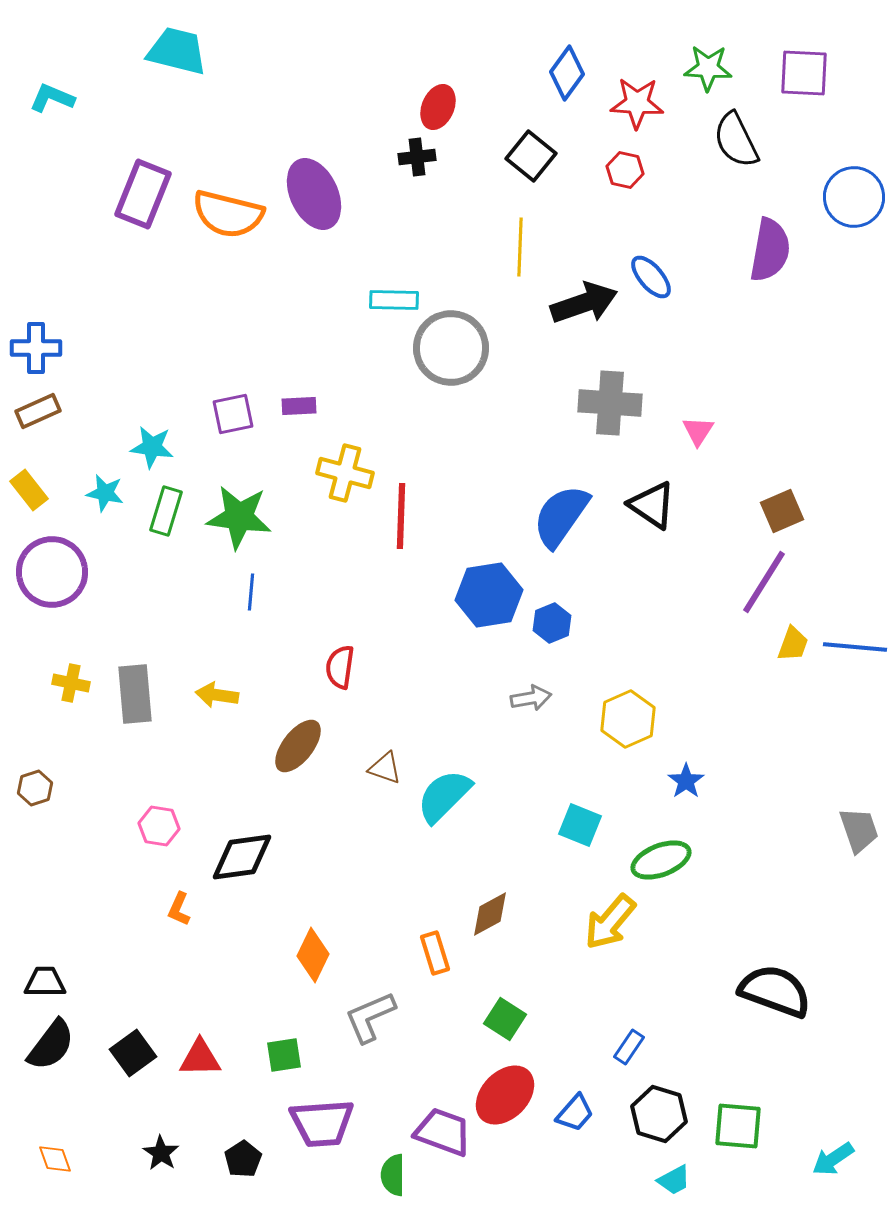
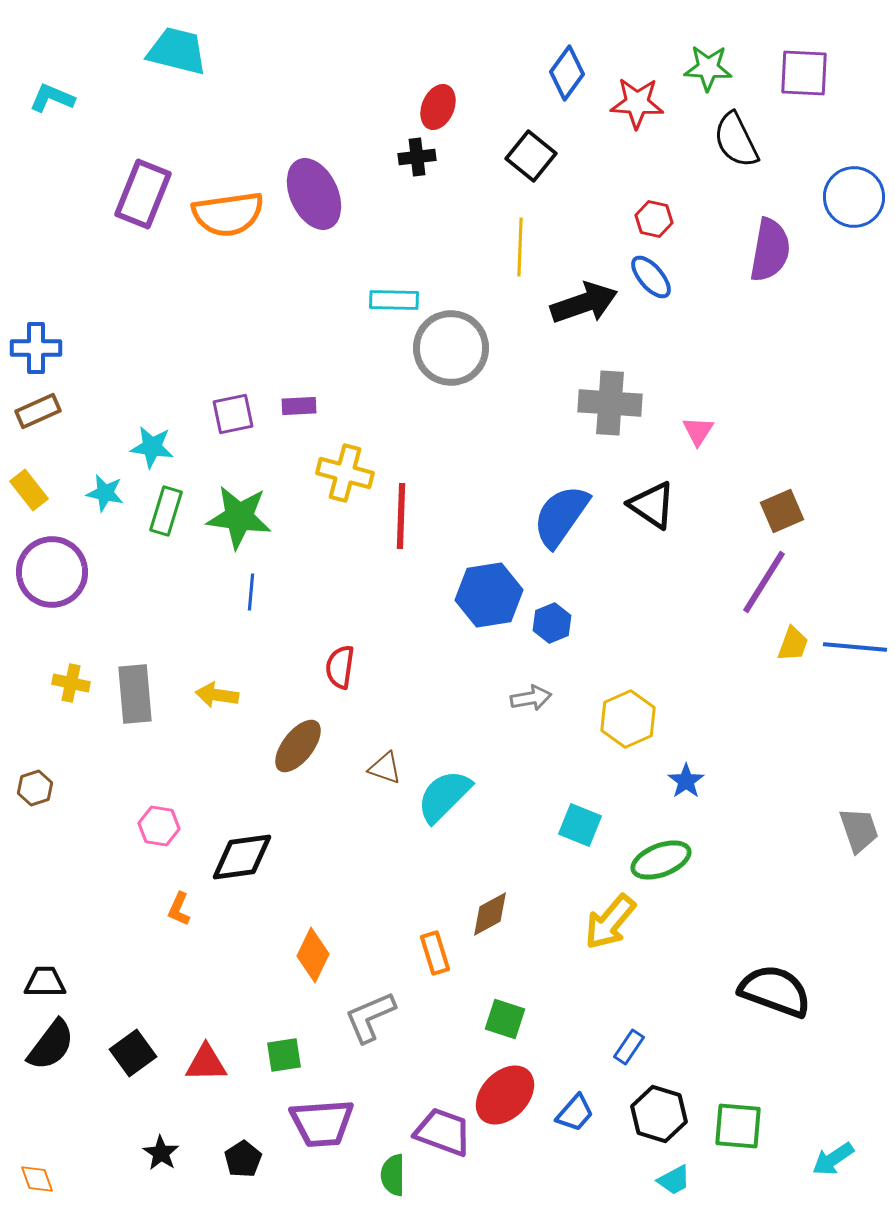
red hexagon at (625, 170): moved 29 px right, 49 px down
orange semicircle at (228, 214): rotated 22 degrees counterclockwise
green square at (505, 1019): rotated 15 degrees counterclockwise
red triangle at (200, 1058): moved 6 px right, 5 px down
orange diamond at (55, 1159): moved 18 px left, 20 px down
